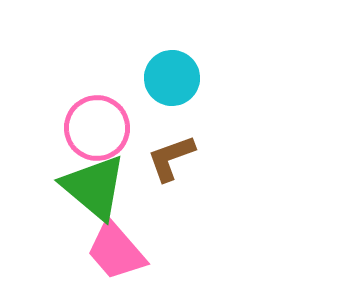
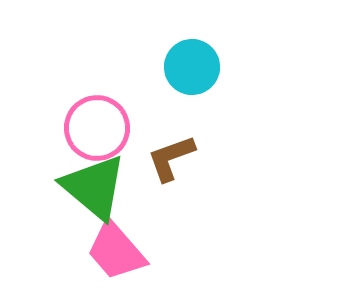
cyan circle: moved 20 px right, 11 px up
